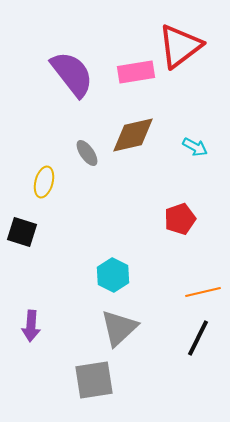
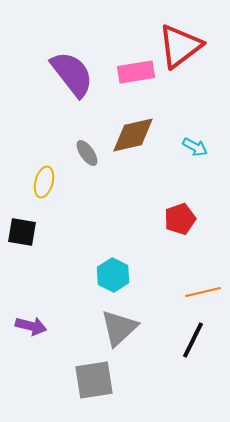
black square: rotated 8 degrees counterclockwise
purple arrow: rotated 80 degrees counterclockwise
black line: moved 5 px left, 2 px down
